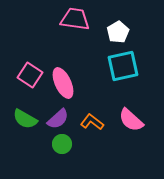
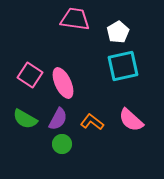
purple semicircle: rotated 20 degrees counterclockwise
